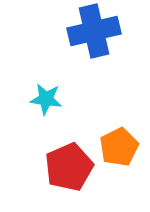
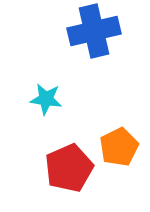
red pentagon: moved 1 px down
